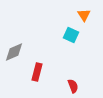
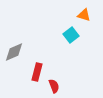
orange triangle: rotated 40 degrees counterclockwise
cyan square: rotated 28 degrees clockwise
red semicircle: moved 19 px left
